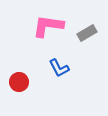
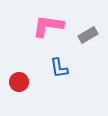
gray rectangle: moved 1 px right, 2 px down
blue L-shape: rotated 20 degrees clockwise
